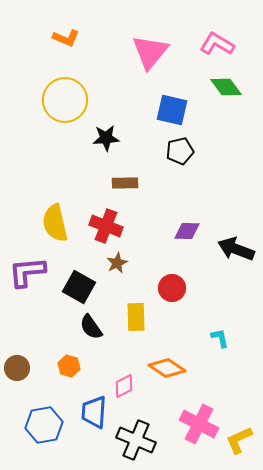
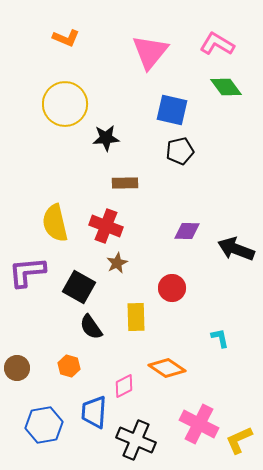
yellow circle: moved 4 px down
